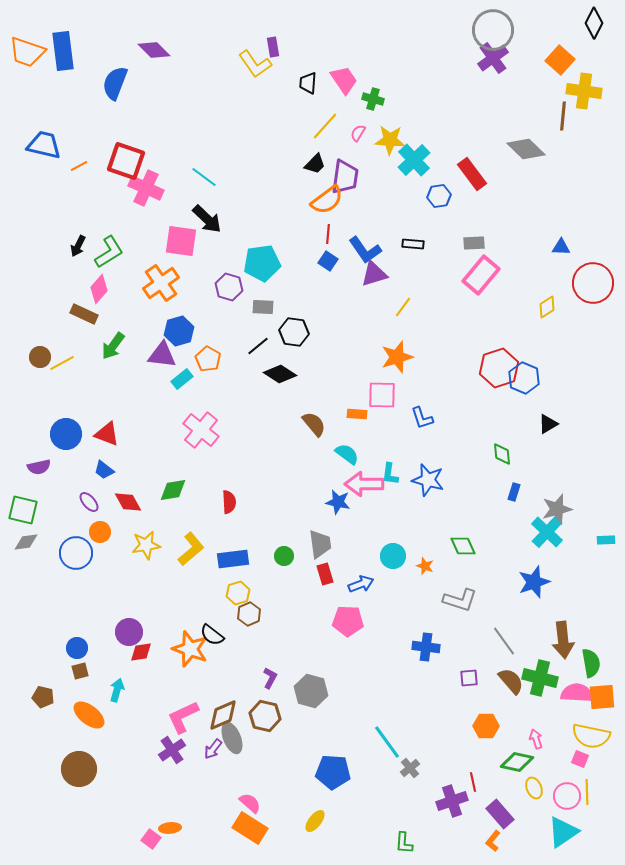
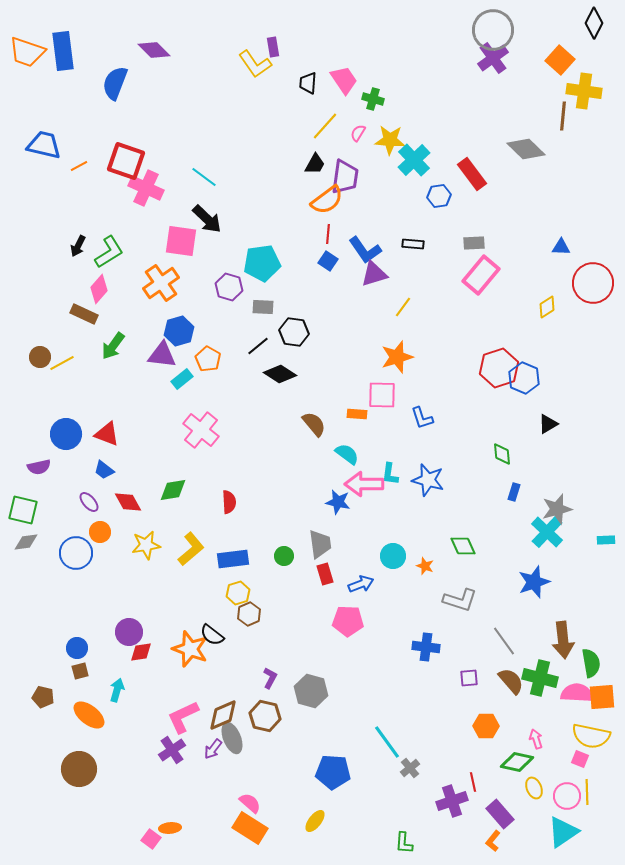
black trapezoid at (315, 164): rotated 15 degrees counterclockwise
